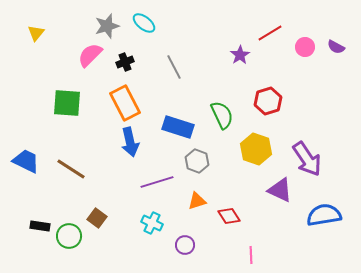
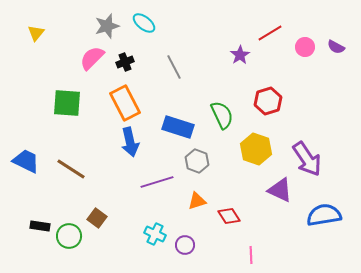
pink semicircle: moved 2 px right, 3 px down
cyan cross: moved 3 px right, 11 px down
